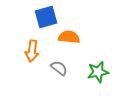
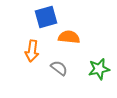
green star: moved 1 px right, 3 px up
